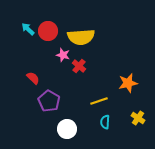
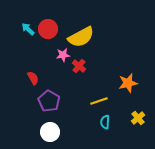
red circle: moved 2 px up
yellow semicircle: rotated 24 degrees counterclockwise
pink star: rotated 24 degrees counterclockwise
red semicircle: rotated 16 degrees clockwise
yellow cross: rotated 16 degrees clockwise
white circle: moved 17 px left, 3 px down
